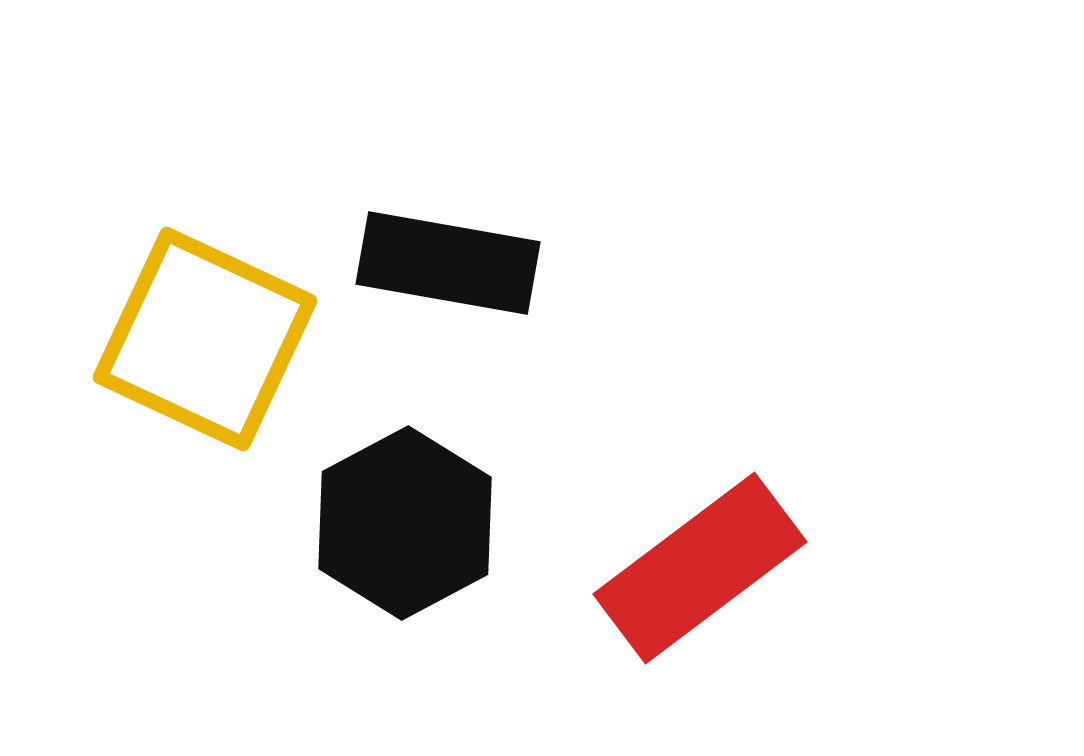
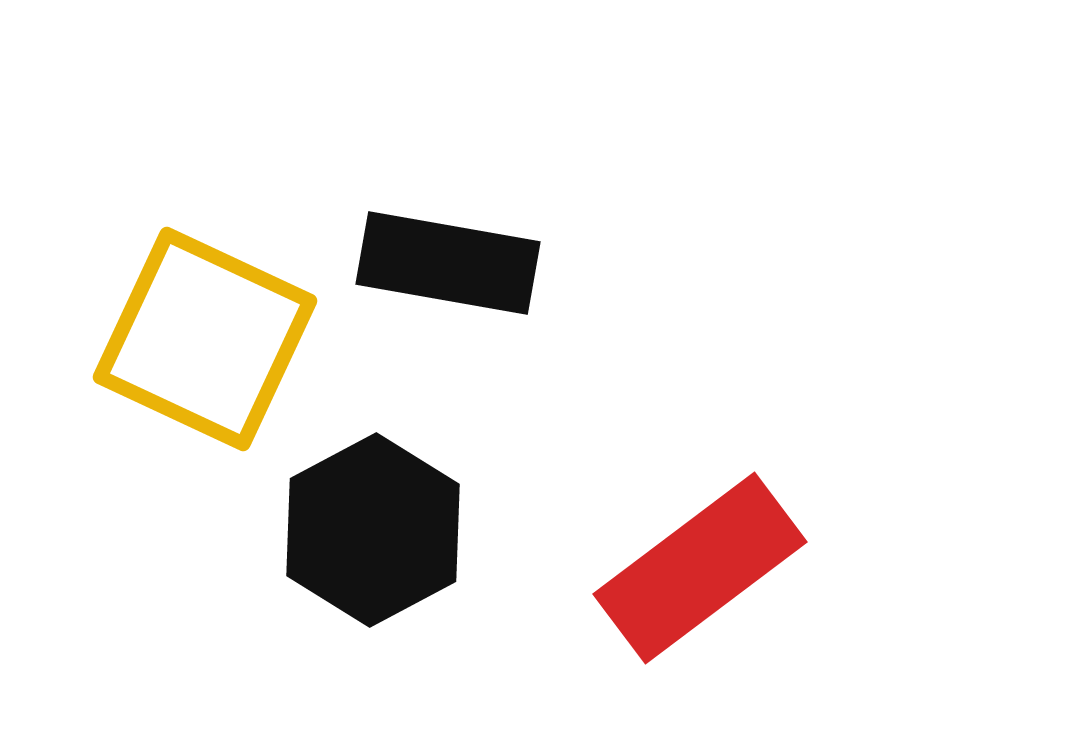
black hexagon: moved 32 px left, 7 px down
